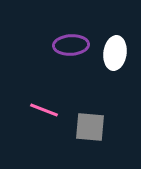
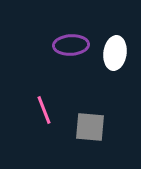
pink line: rotated 48 degrees clockwise
